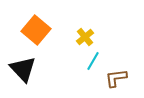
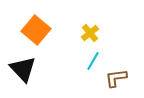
yellow cross: moved 5 px right, 4 px up
